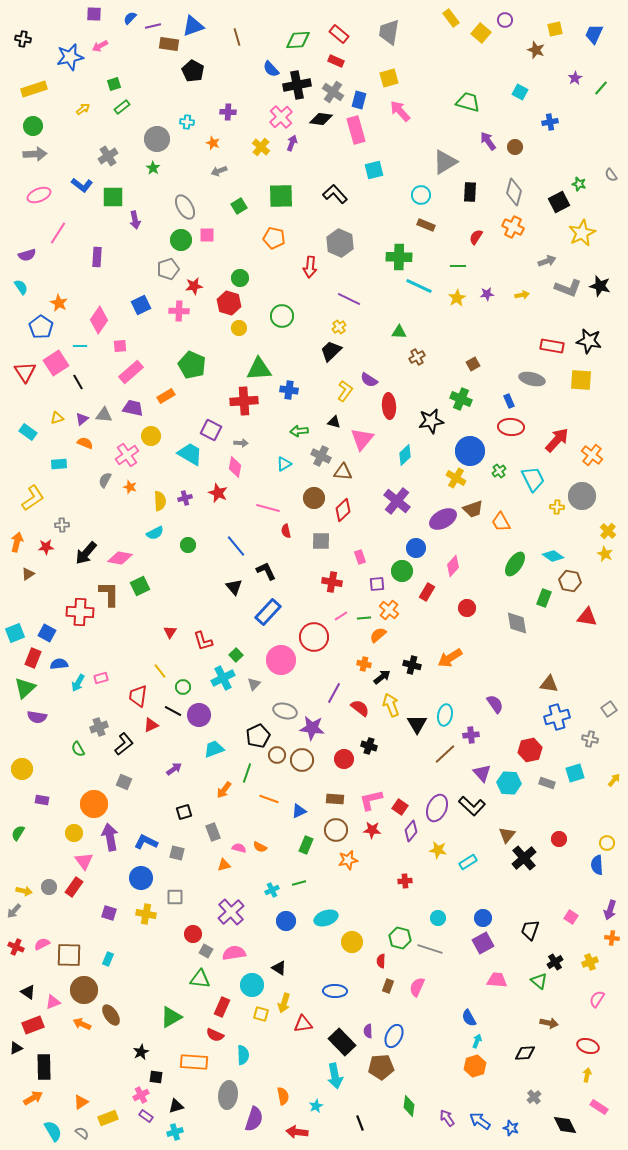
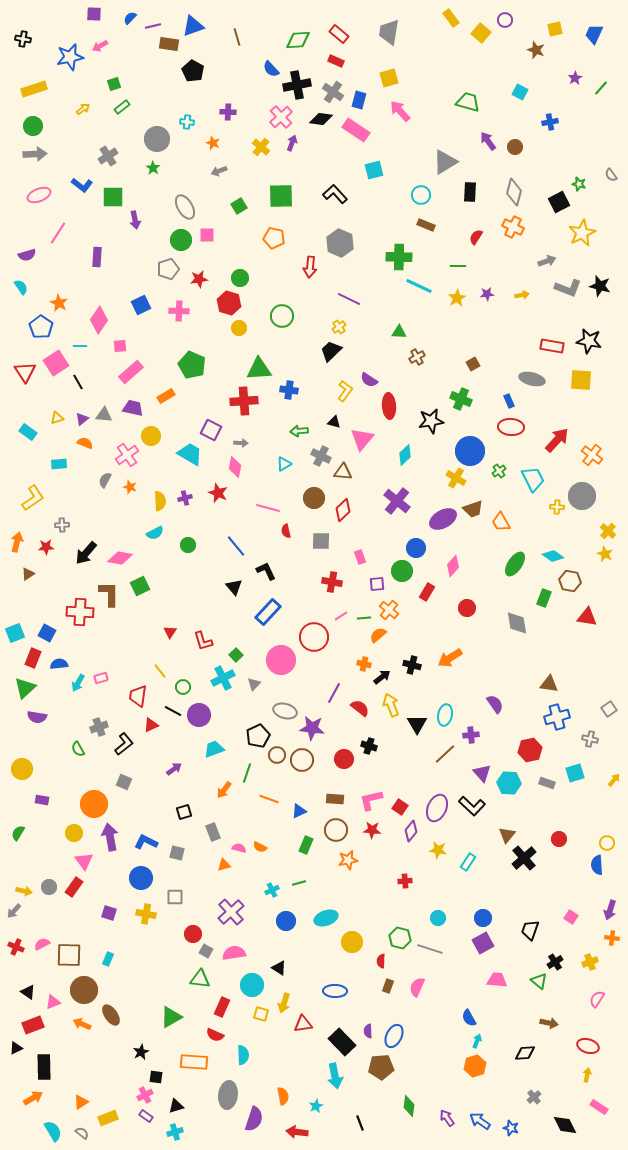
pink rectangle at (356, 130): rotated 40 degrees counterclockwise
red star at (194, 286): moved 5 px right, 7 px up
cyan rectangle at (468, 862): rotated 24 degrees counterclockwise
pink cross at (141, 1095): moved 4 px right
